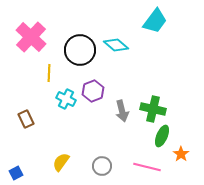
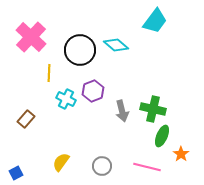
brown rectangle: rotated 66 degrees clockwise
